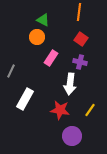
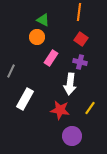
yellow line: moved 2 px up
